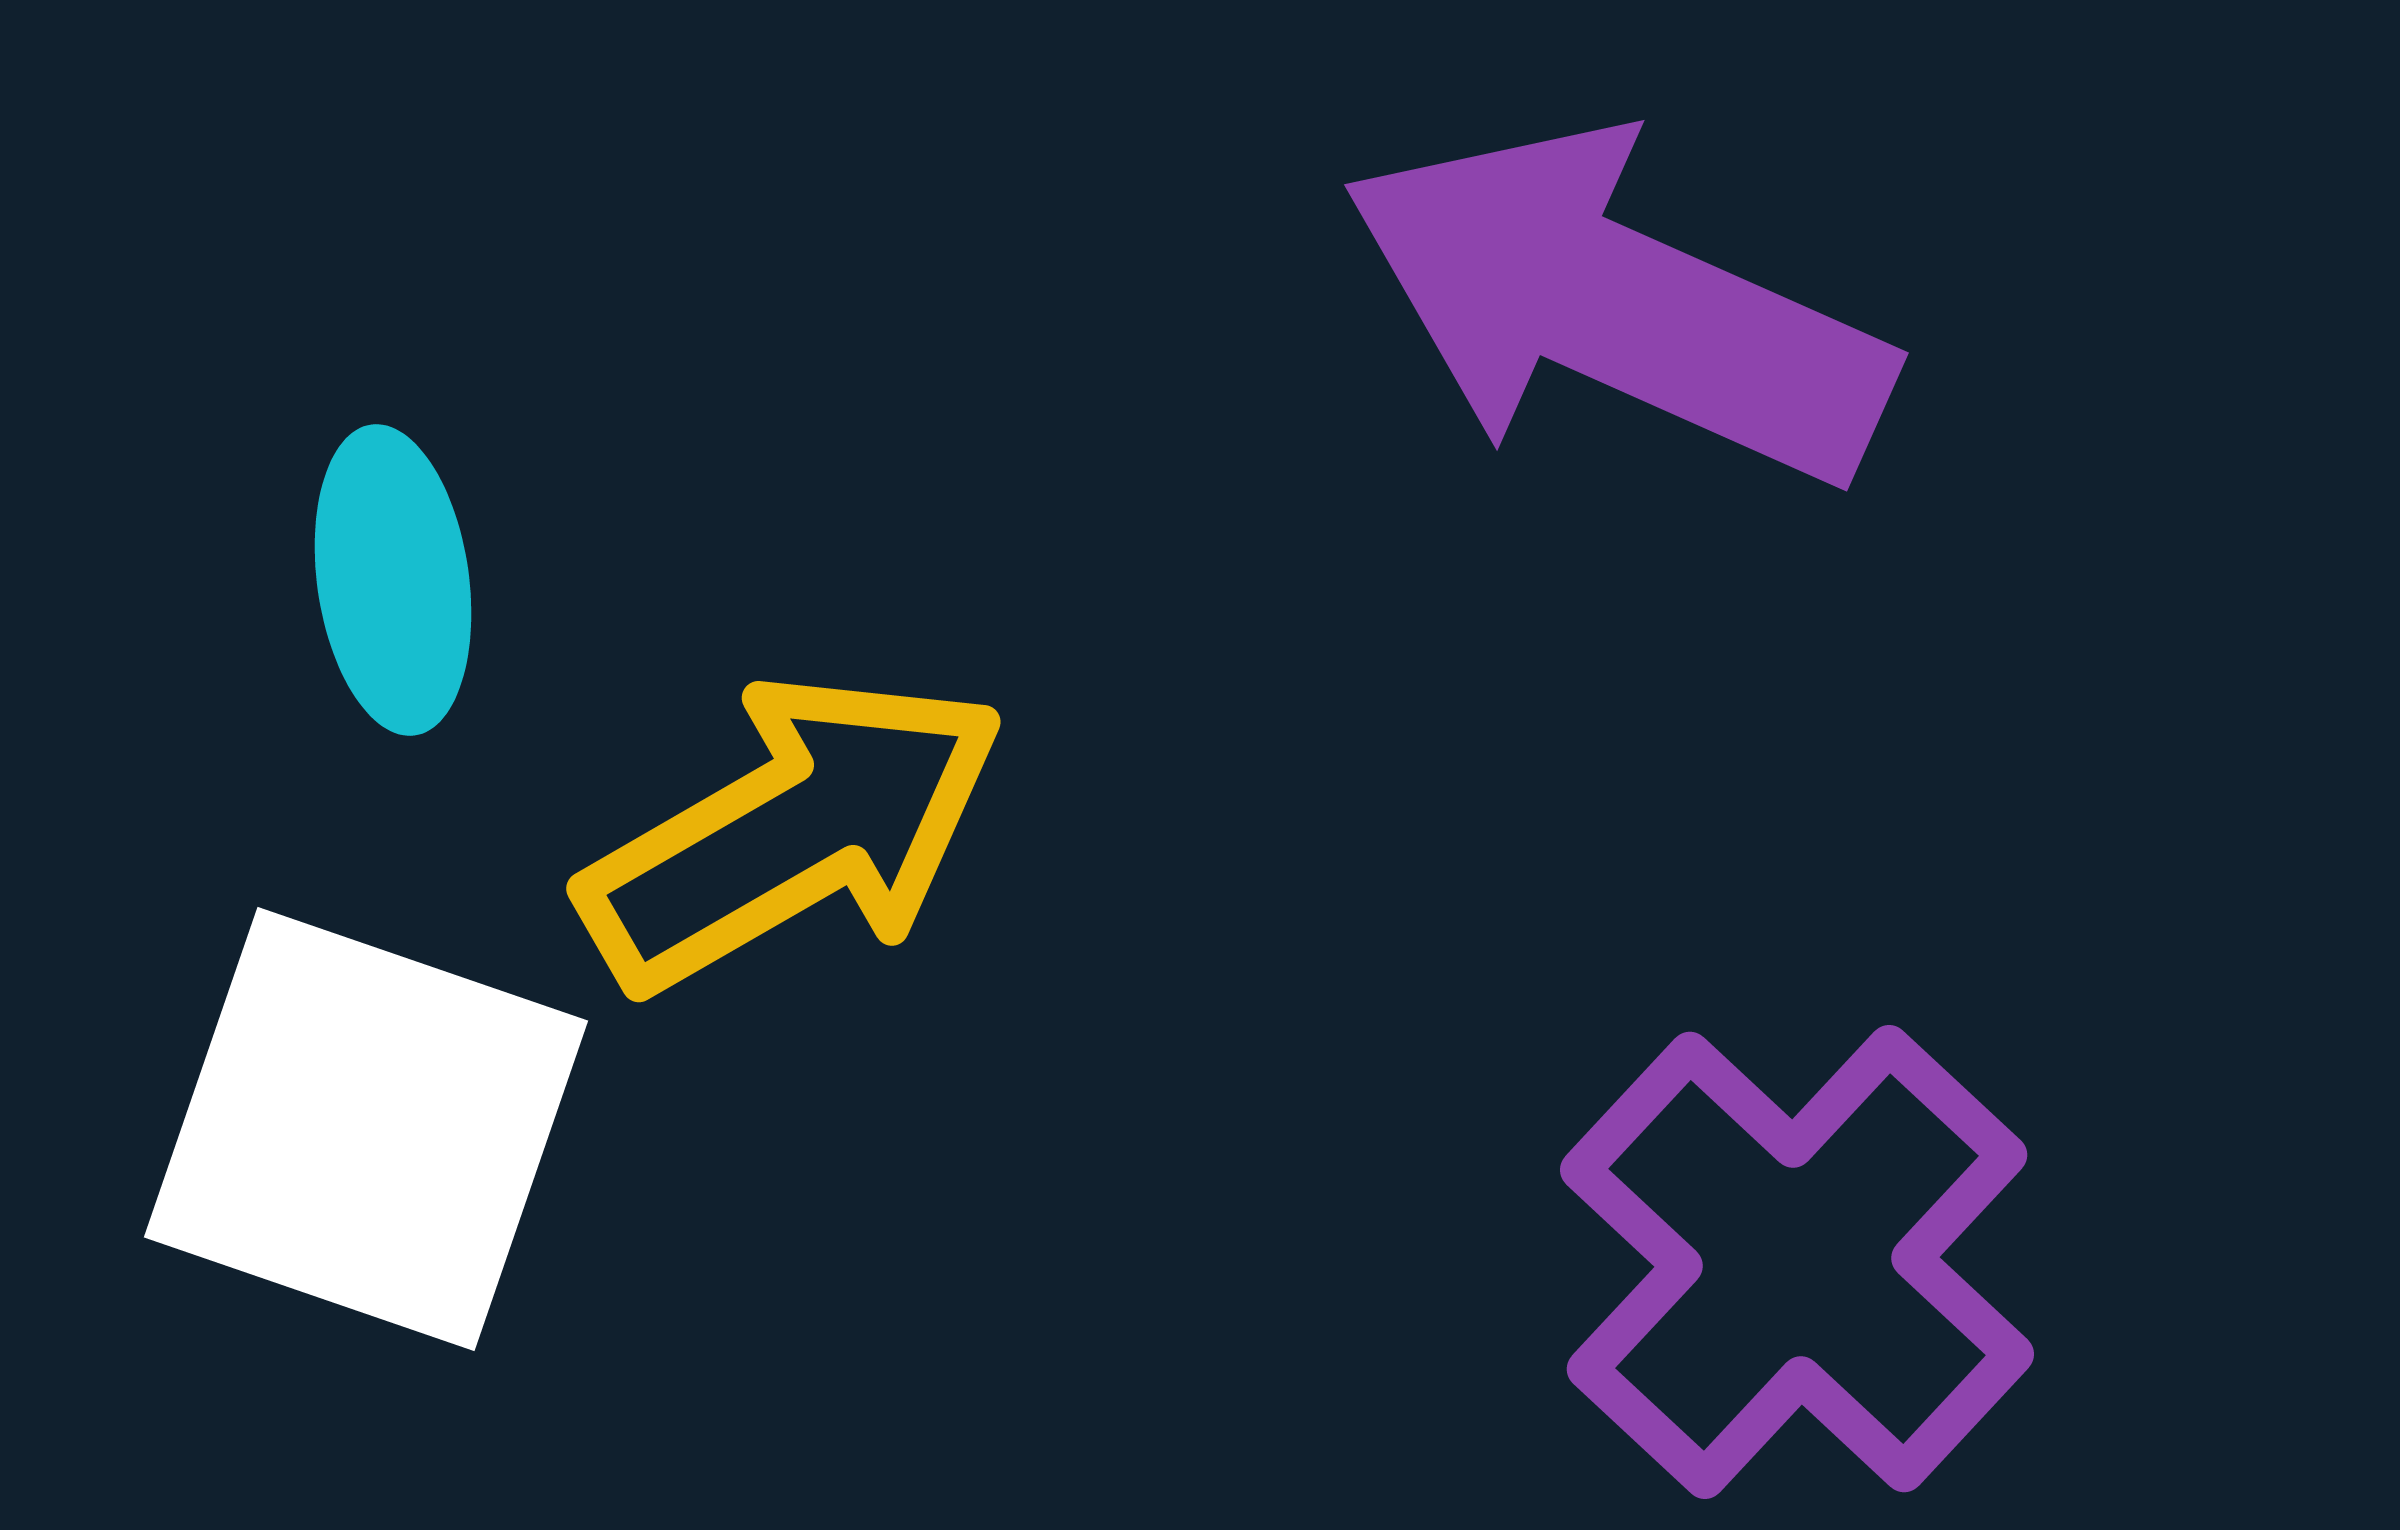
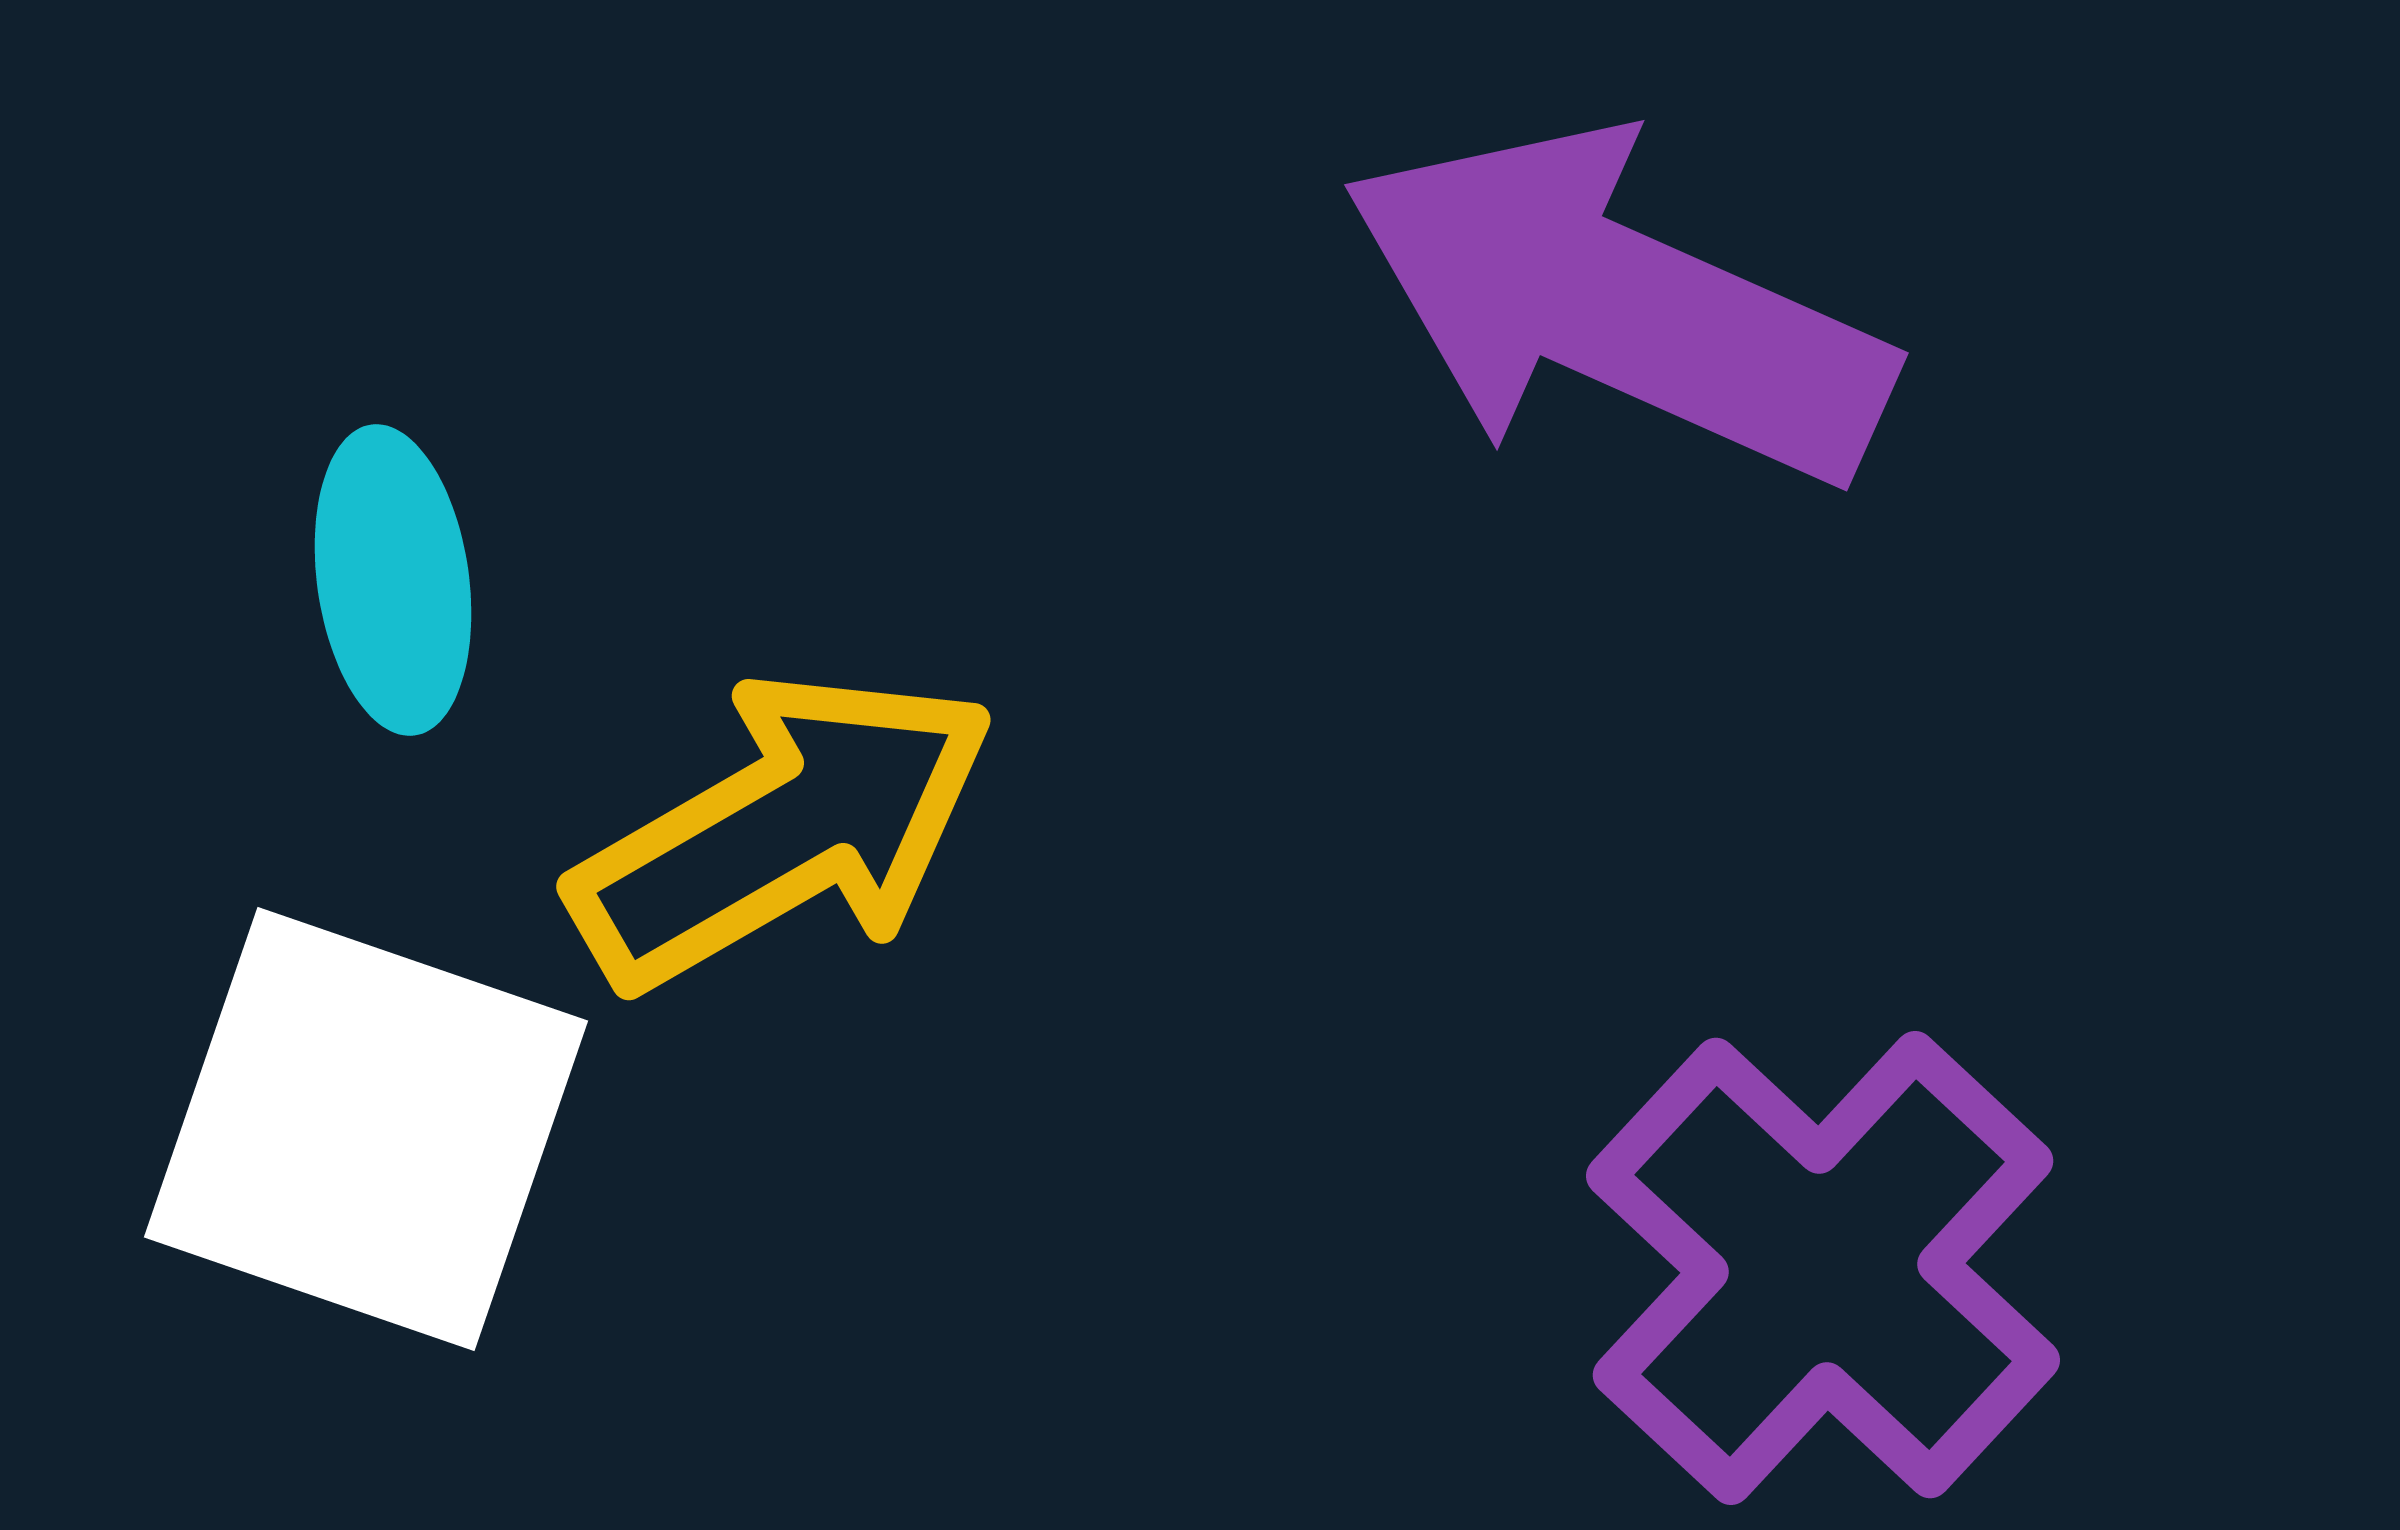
yellow arrow: moved 10 px left, 2 px up
purple cross: moved 26 px right, 6 px down
